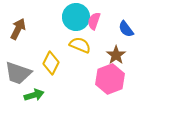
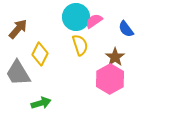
pink semicircle: rotated 36 degrees clockwise
brown arrow: rotated 15 degrees clockwise
yellow semicircle: rotated 50 degrees clockwise
brown star: moved 1 px left, 2 px down
yellow diamond: moved 11 px left, 9 px up
gray trapezoid: rotated 40 degrees clockwise
pink hexagon: rotated 8 degrees counterclockwise
green arrow: moved 7 px right, 8 px down
